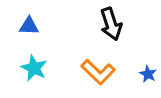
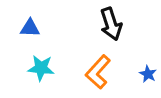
blue triangle: moved 1 px right, 2 px down
cyan star: moved 7 px right; rotated 20 degrees counterclockwise
orange L-shape: rotated 88 degrees clockwise
